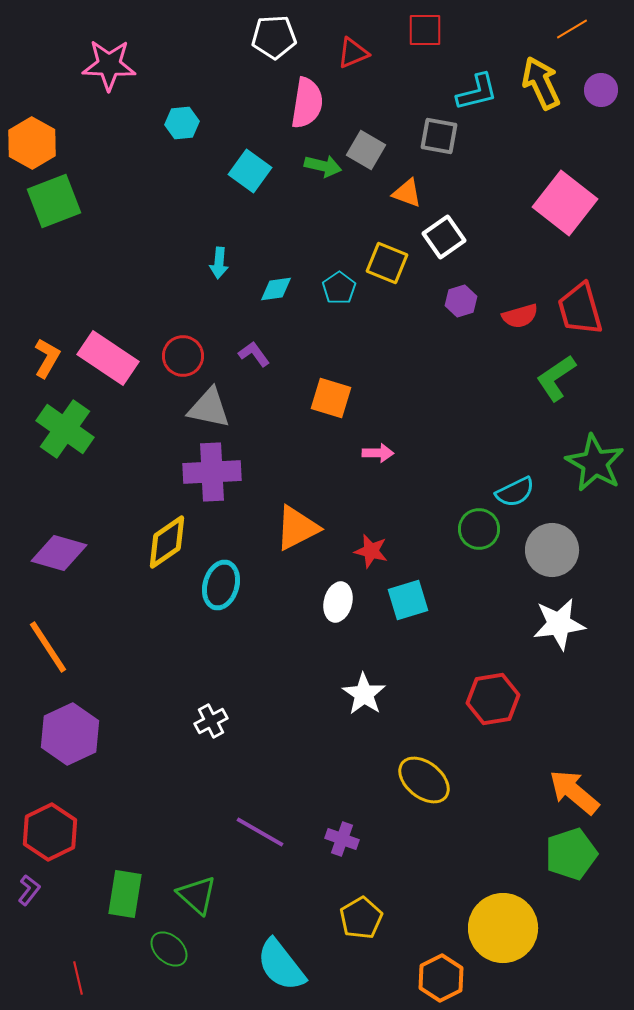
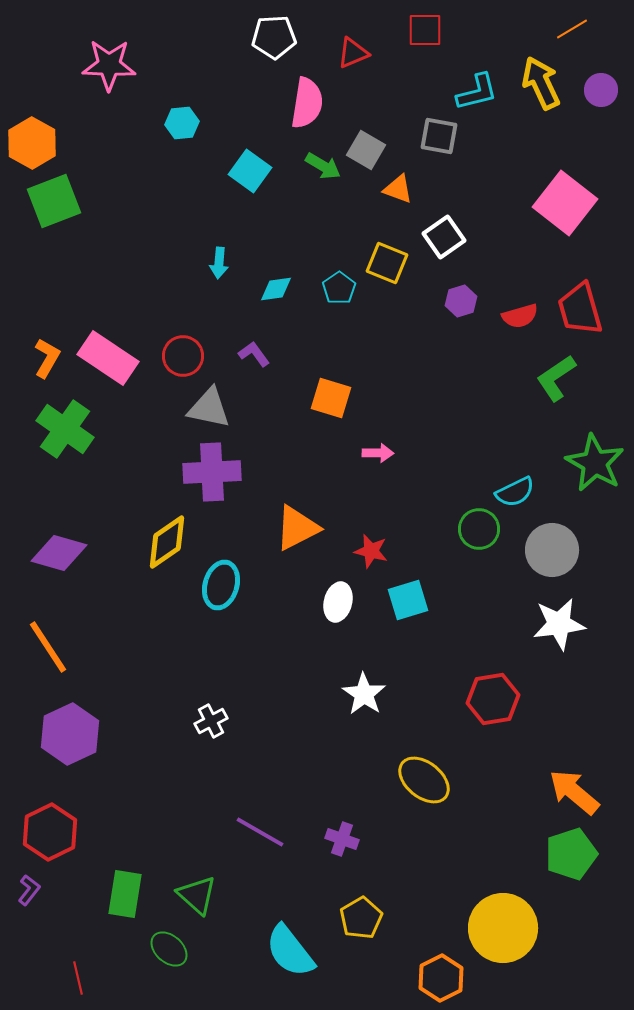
green arrow at (323, 166): rotated 18 degrees clockwise
orange triangle at (407, 193): moved 9 px left, 4 px up
cyan semicircle at (281, 965): moved 9 px right, 14 px up
